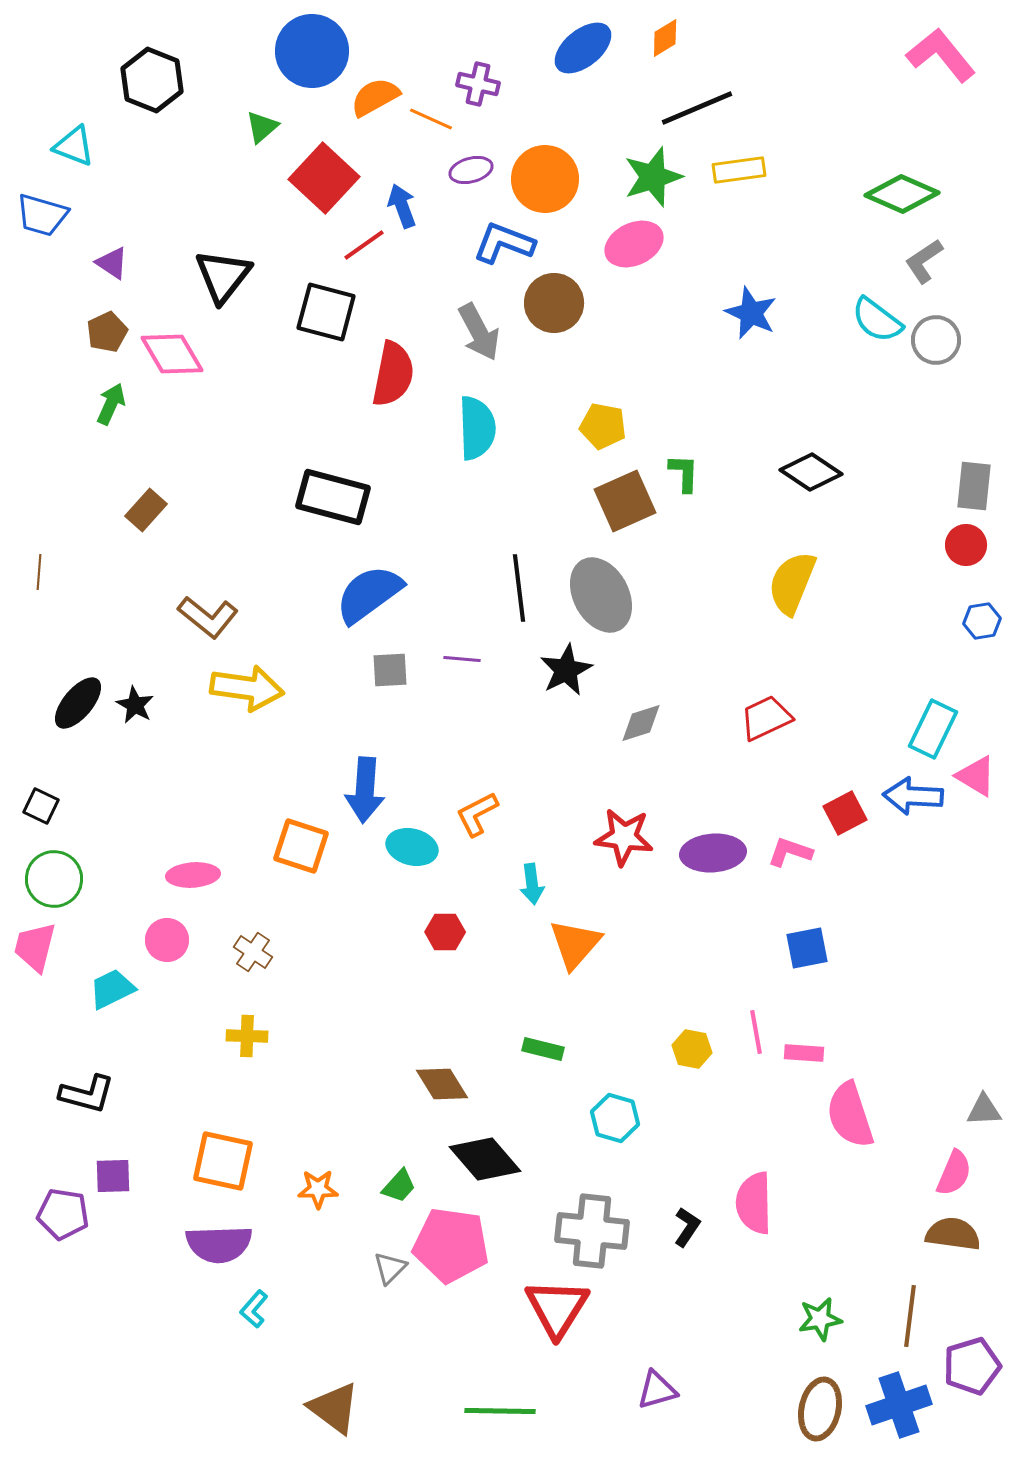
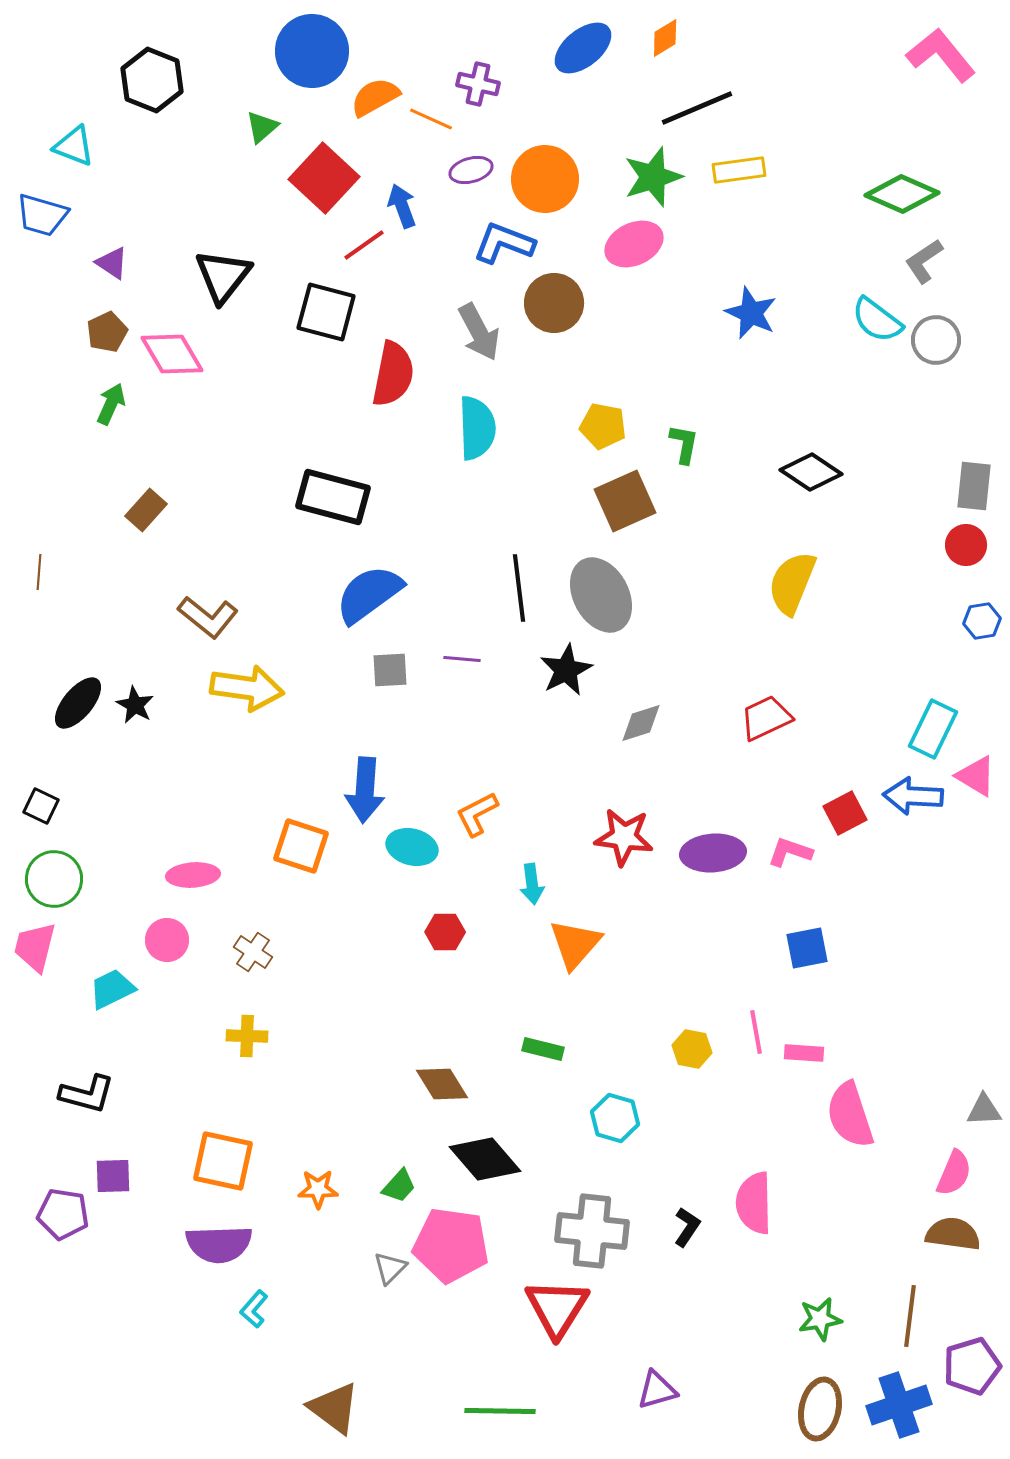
green L-shape at (684, 473): moved 29 px up; rotated 9 degrees clockwise
